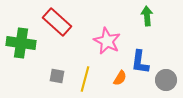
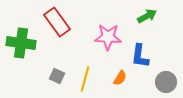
green arrow: rotated 66 degrees clockwise
red rectangle: rotated 12 degrees clockwise
pink star: moved 1 px right, 4 px up; rotated 24 degrees counterclockwise
blue L-shape: moved 6 px up
gray square: rotated 14 degrees clockwise
gray circle: moved 2 px down
